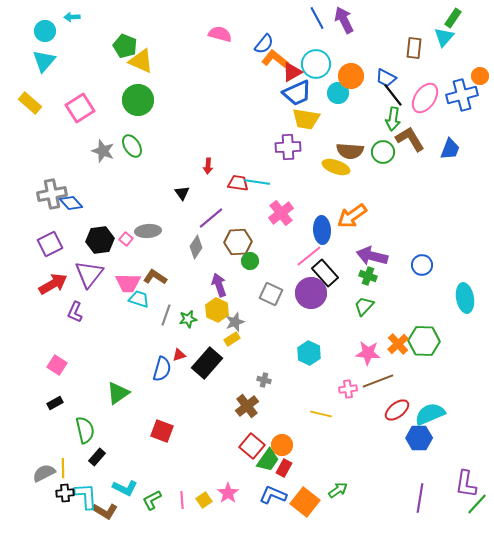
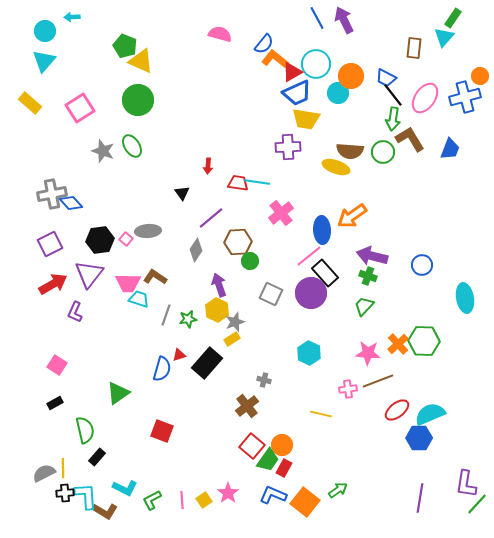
blue cross at (462, 95): moved 3 px right, 2 px down
gray diamond at (196, 247): moved 3 px down
